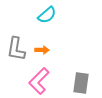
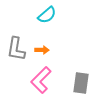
pink L-shape: moved 2 px right, 1 px up
